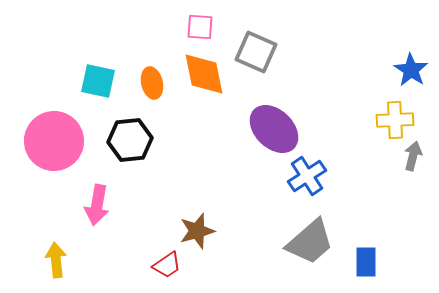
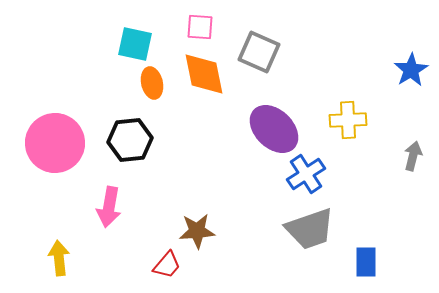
gray square: moved 3 px right
blue star: rotated 8 degrees clockwise
cyan square: moved 37 px right, 37 px up
yellow cross: moved 47 px left
pink circle: moved 1 px right, 2 px down
blue cross: moved 1 px left, 2 px up
pink arrow: moved 12 px right, 2 px down
brown star: rotated 12 degrees clockwise
gray trapezoid: moved 13 px up; rotated 22 degrees clockwise
yellow arrow: moved 3 px right, 2 px up
red trapezoid: rotated 16 degrees counterclockwise
